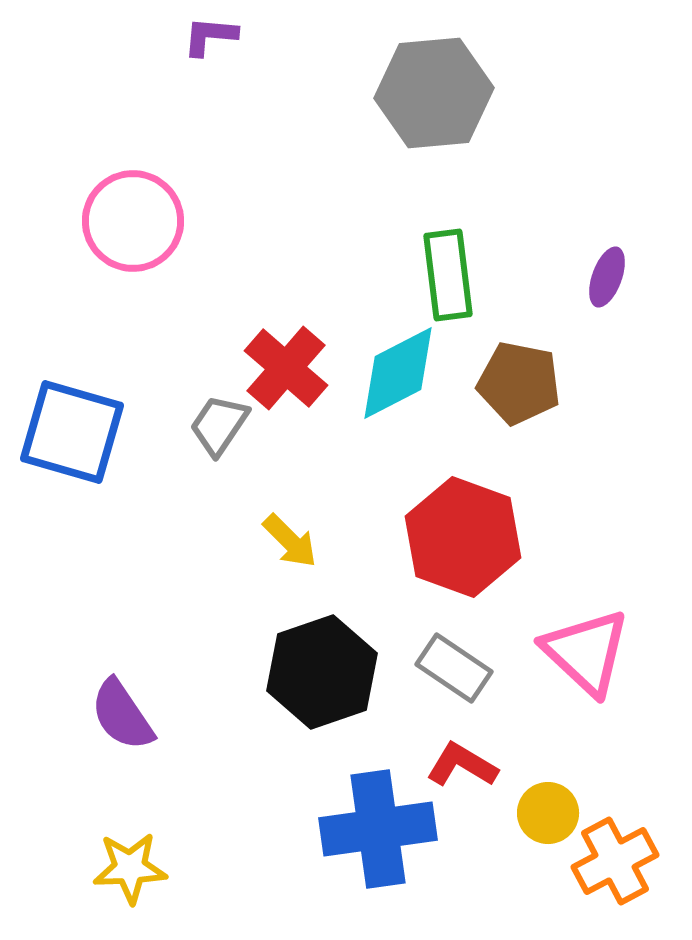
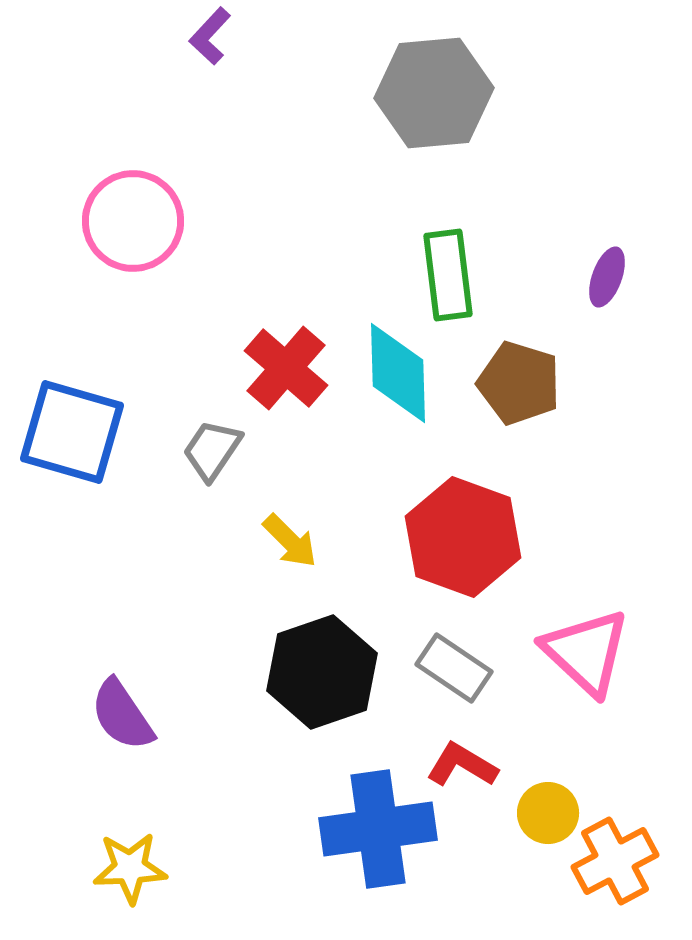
purple L-shape: rotated 52 degrees counterclockwise
cyan diamond: rotated 64 degrees counterclockwise
brown pentagon: rotated 6 degrees clockwise
gray trapezoid: moved 7 px left, 25 px down
